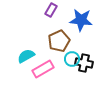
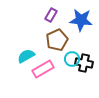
purple rectangle: moved 5 px down
brown pentagon: moved 2 px left, 1 px up
